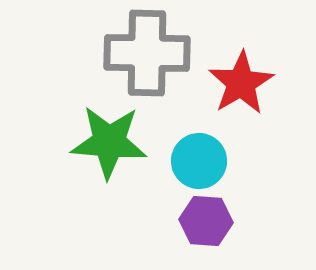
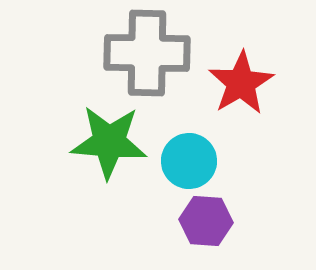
cyan circle: moved 10 px left
